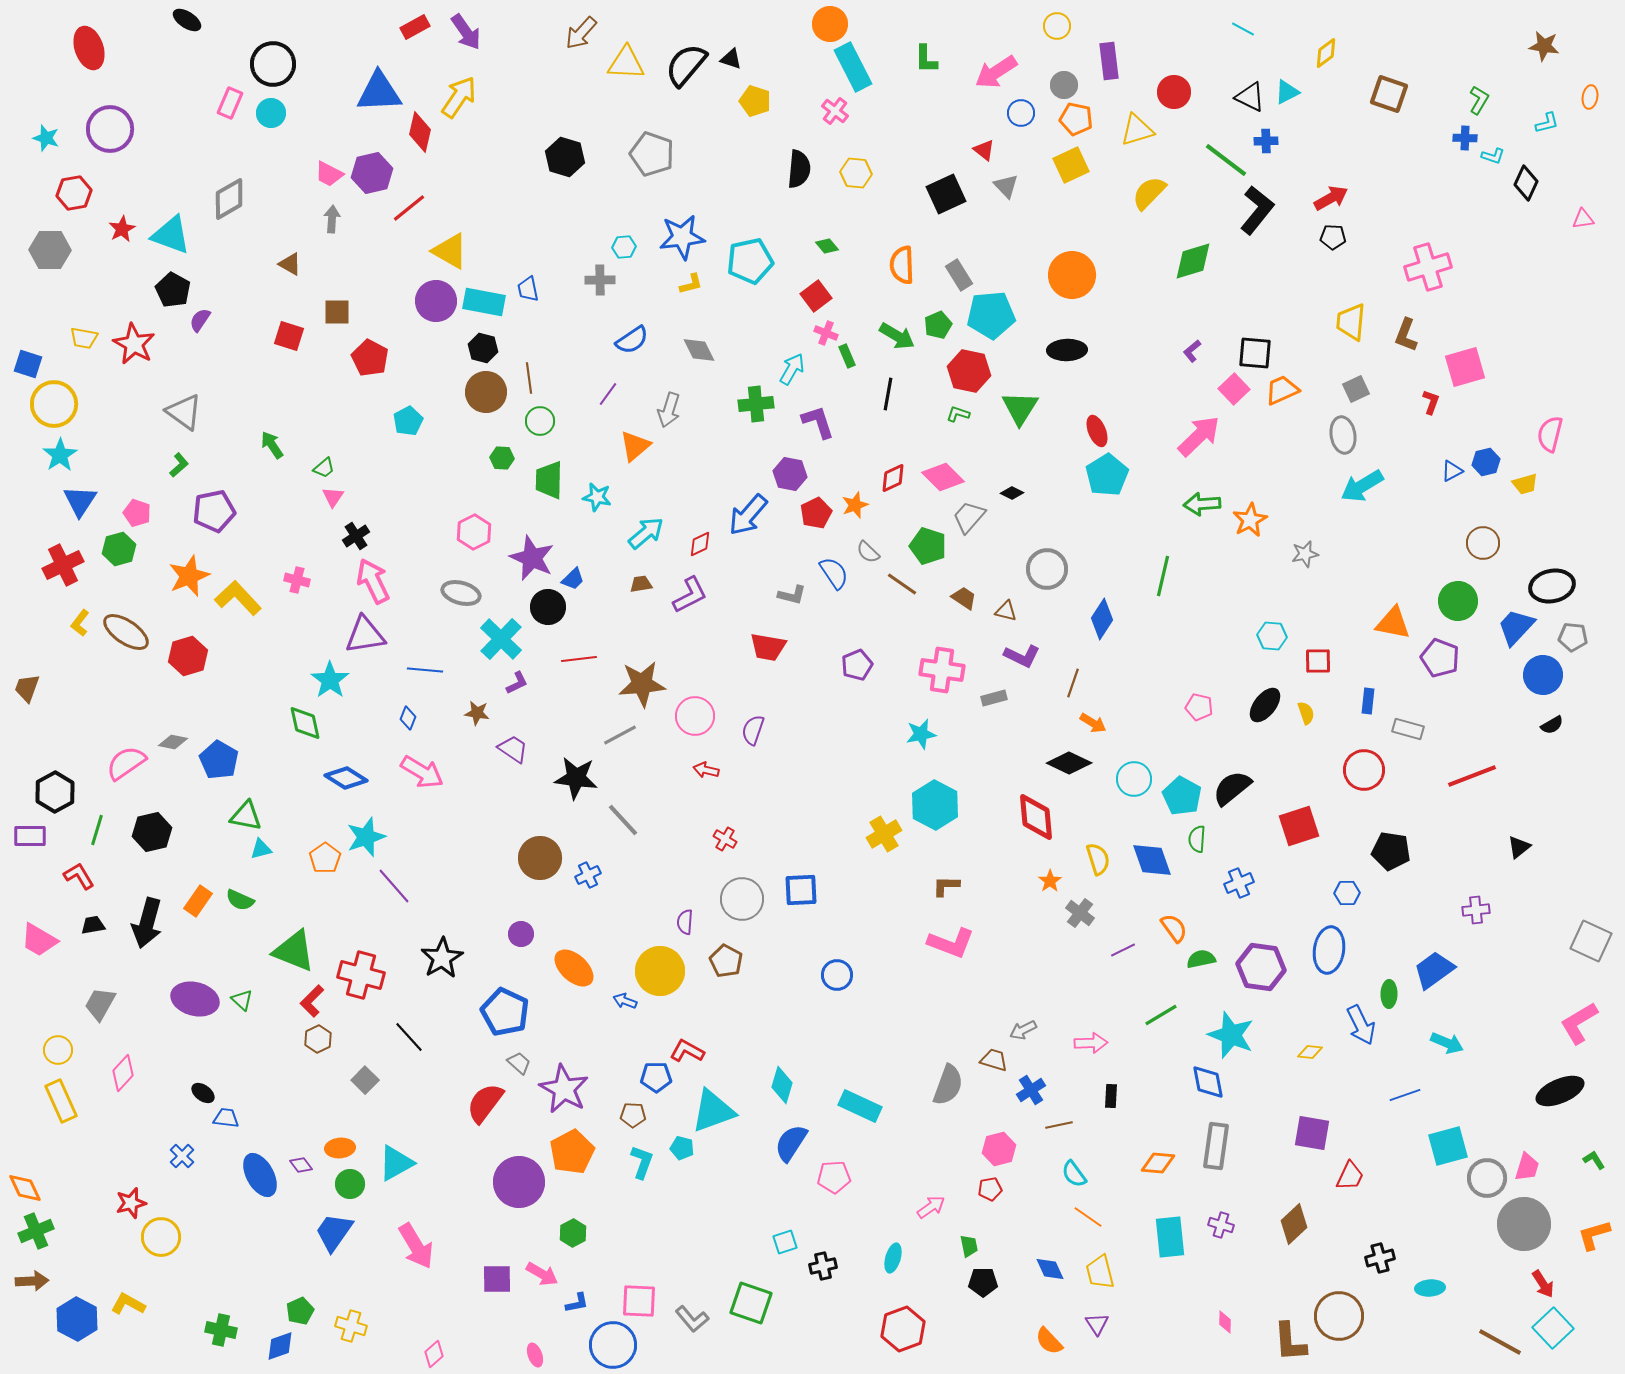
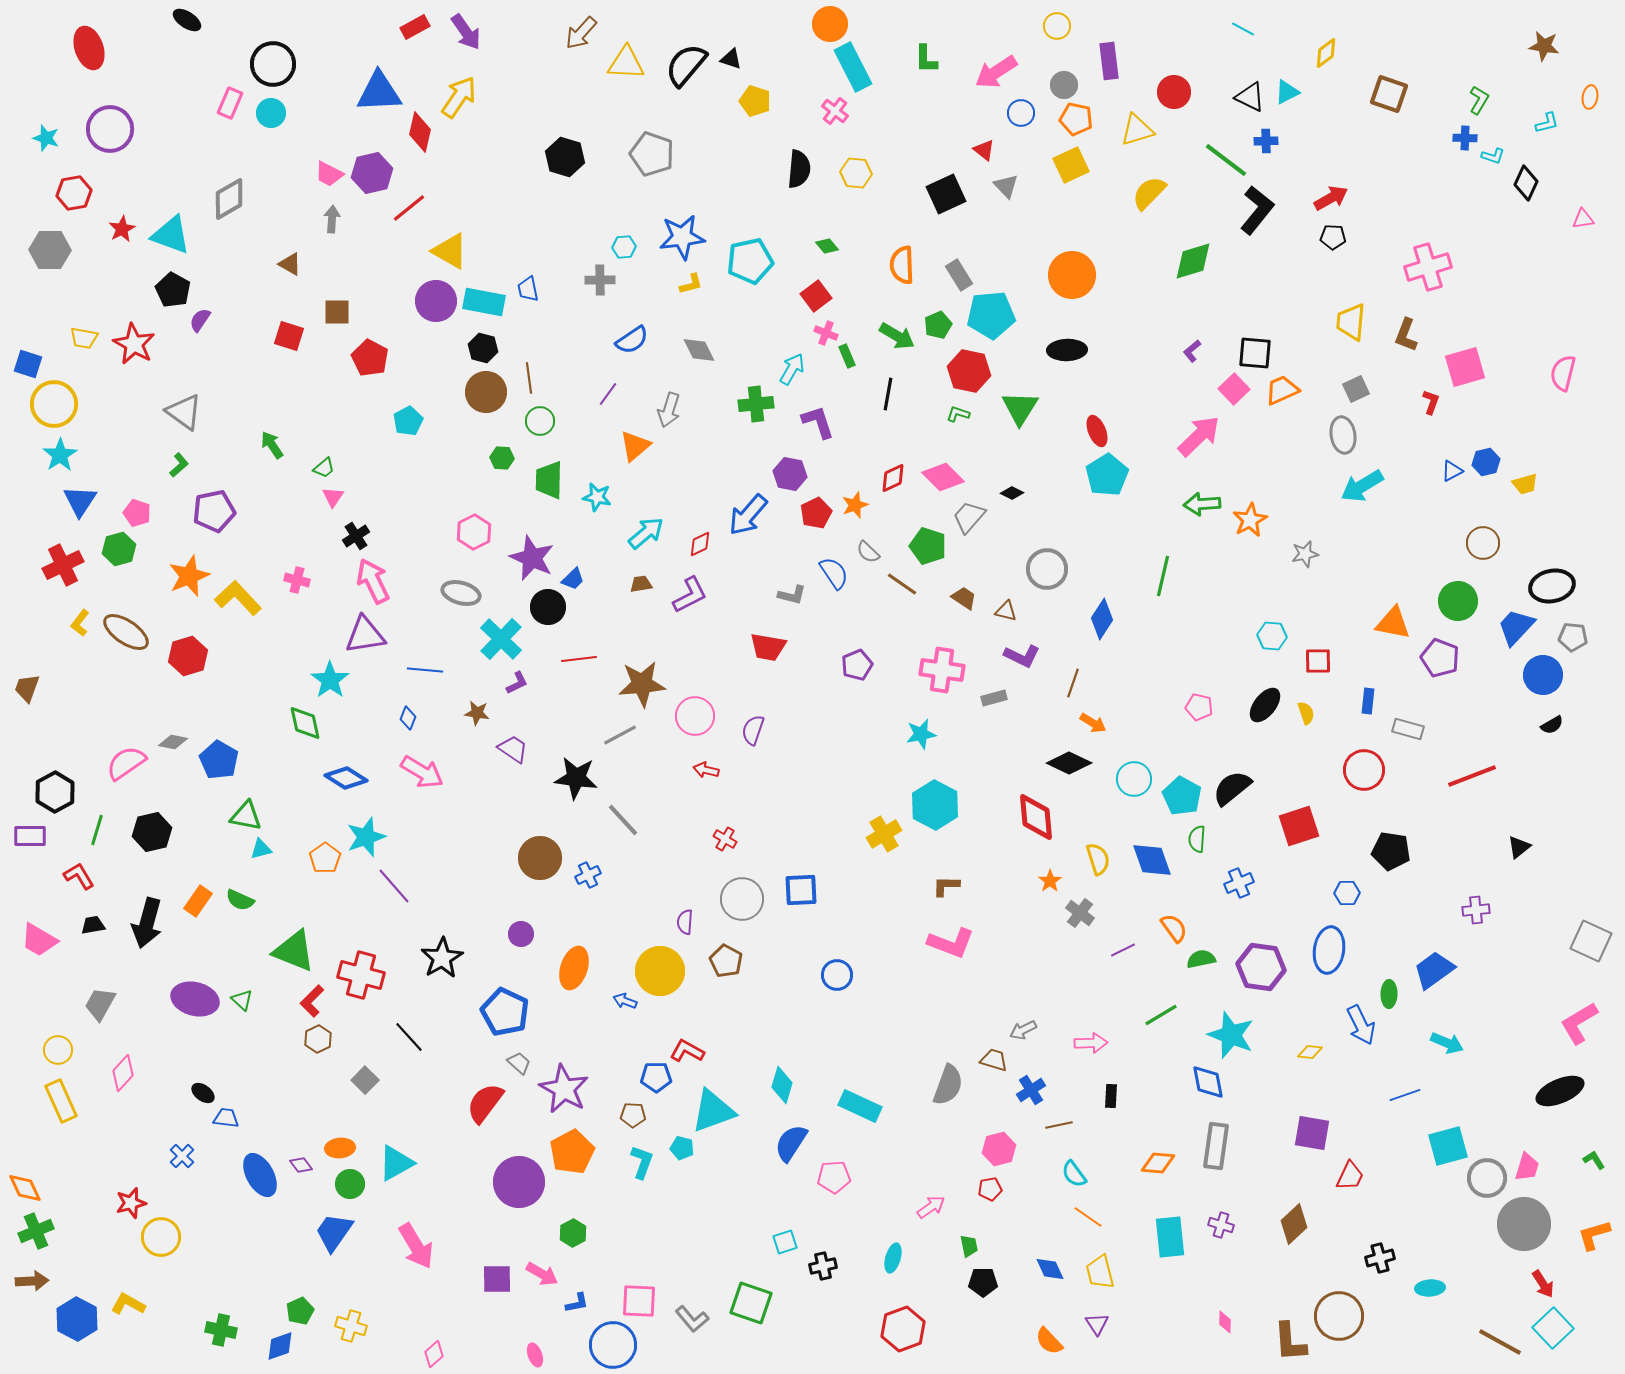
pink semicircle at (1550, 434): moved 13 px right, 61 px up
orange ellipse at (574, 968): rotated 66 degrees clockwise
